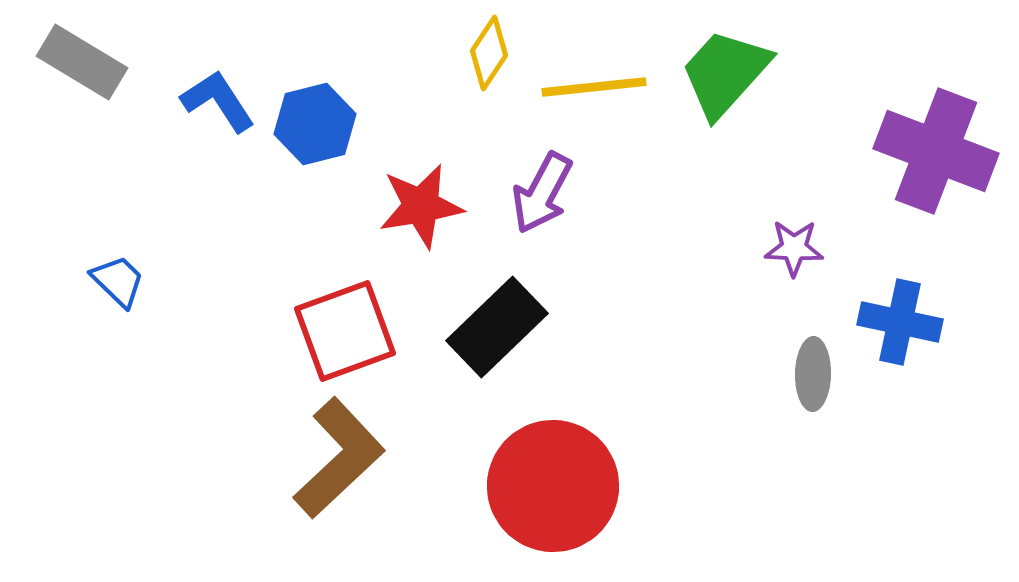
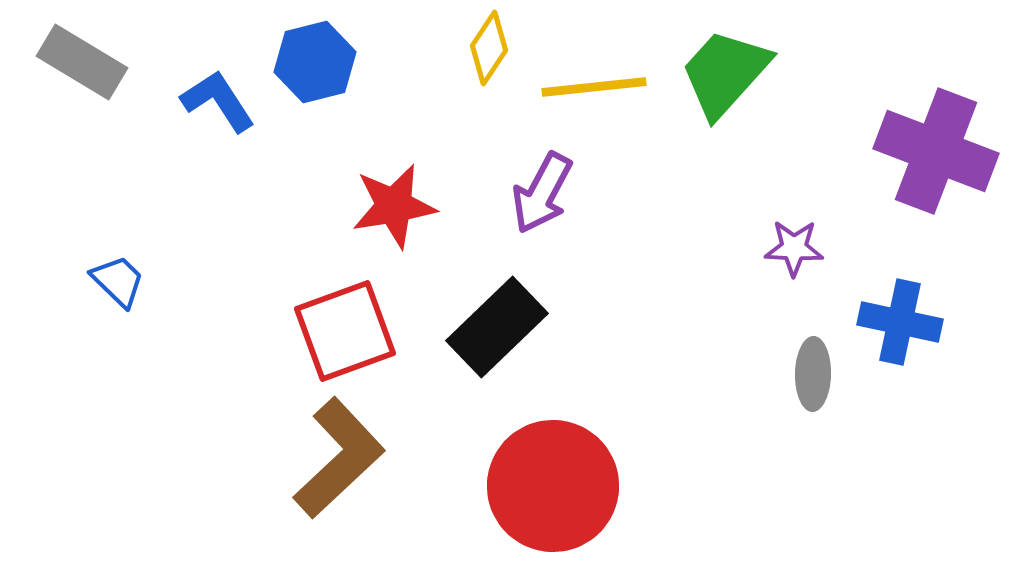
yellow diamond: moved 5 px up
blue hexagon: moved 62 px up
red star: moved 27 px left
